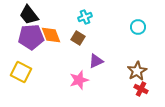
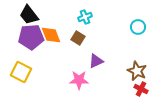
brown star: rotated 18 degrees counterclockwise
pink star: rotated 18 degrees clockwise
